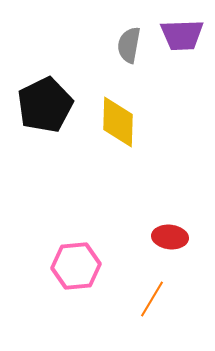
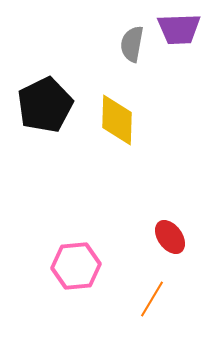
purple trapezoid: moved 3 px left, 6 px up
gray semicircle: moved 3 px right, 1 px up
yellow diamond: moved 1 px left, 2 px up
red ellipse: rotated 48 degrees clockwise
